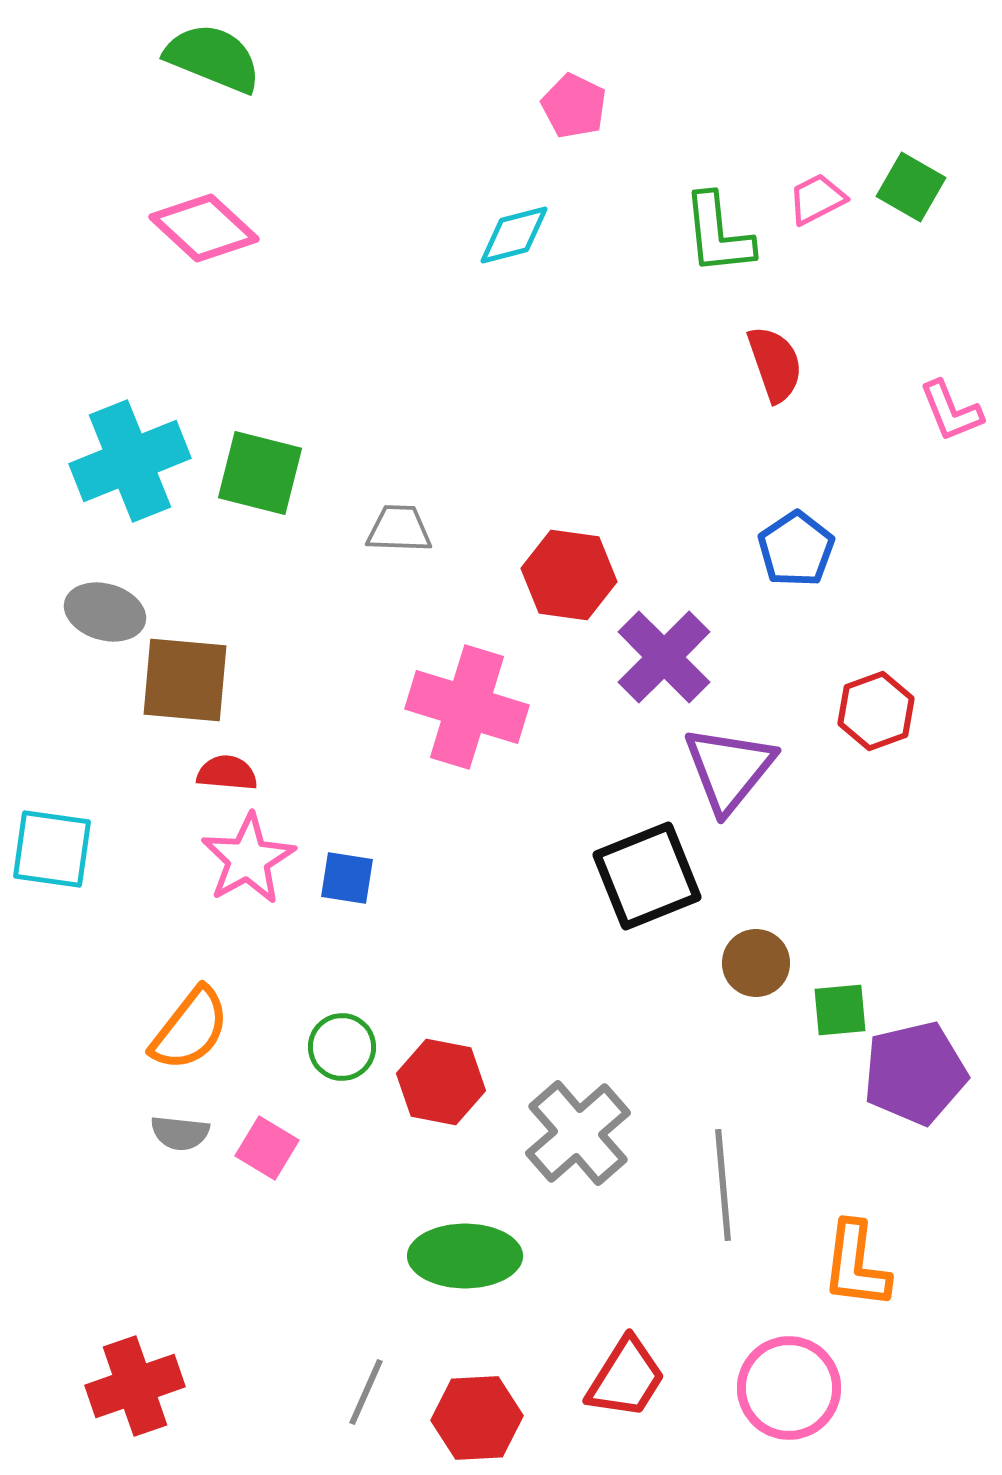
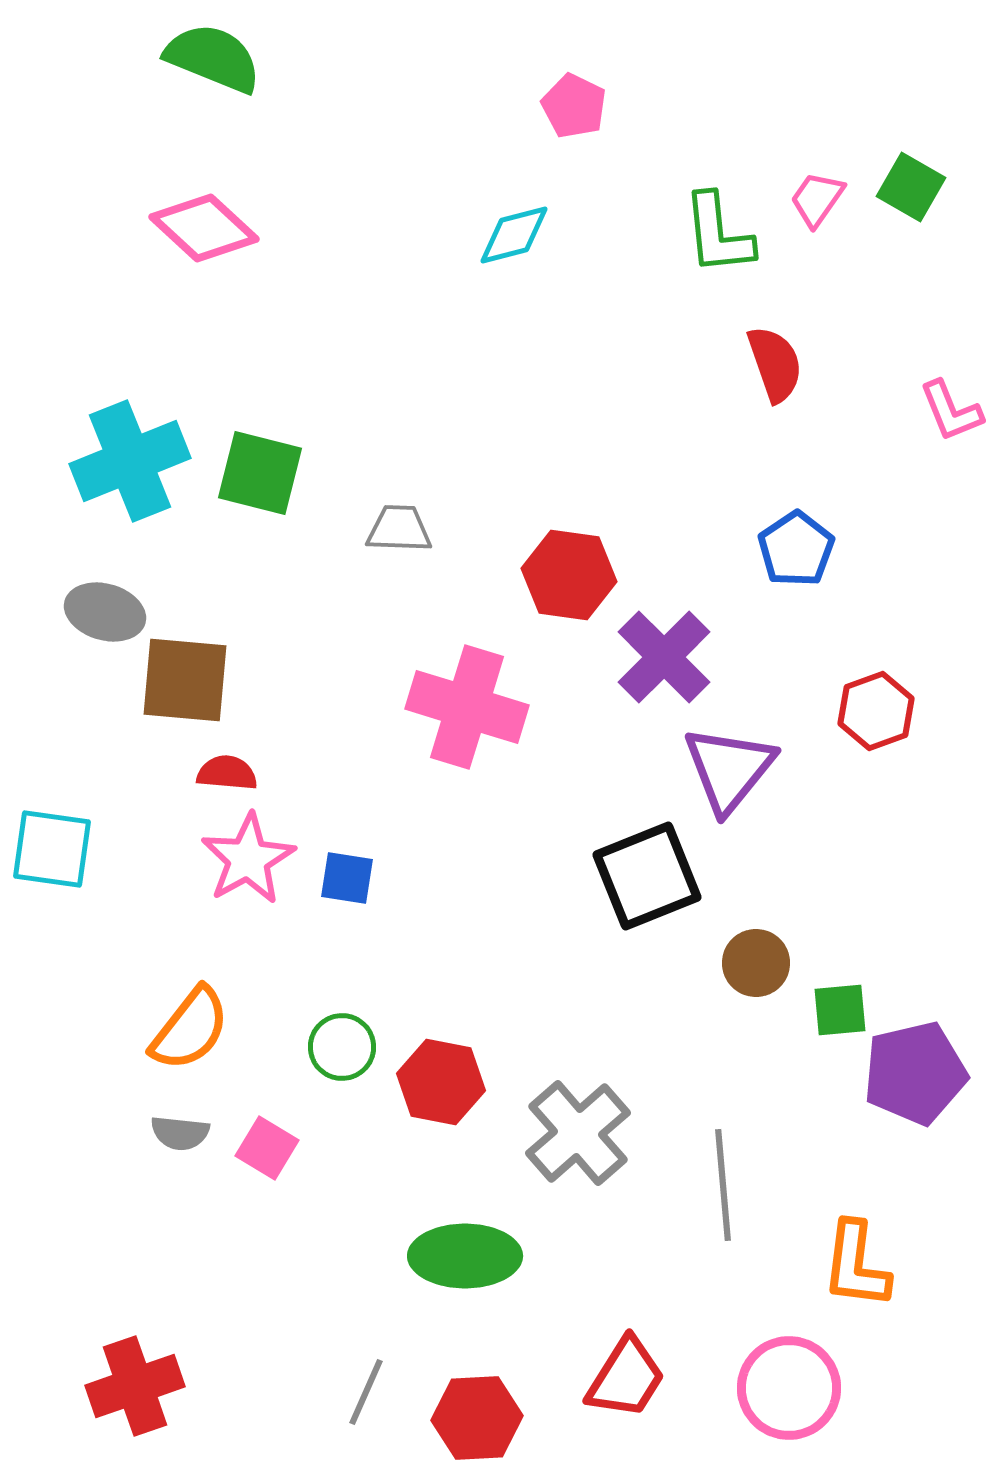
pink trapezoid at (817, 199): rotated 28 degrees counterclockwise
